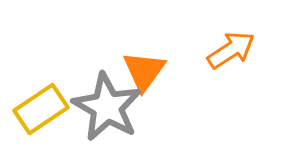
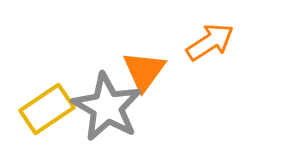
orange arrow: moved 21 px left, 8 px up
yellow rectangle: moved 6 px right
